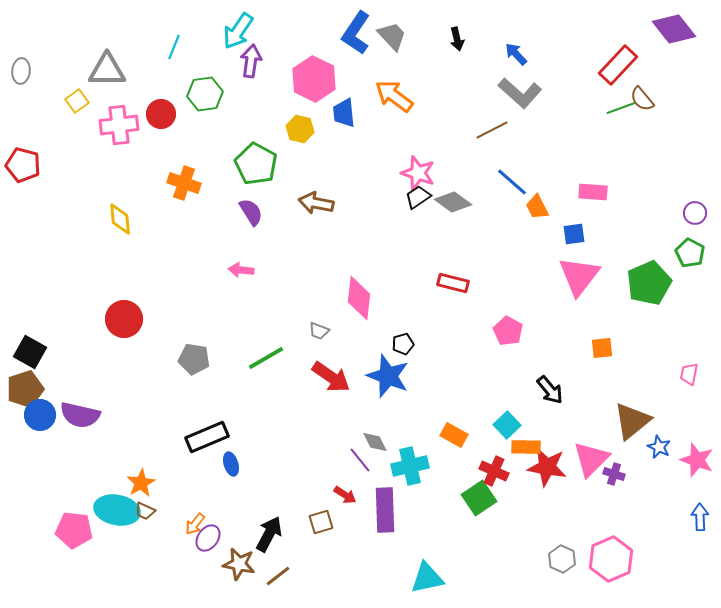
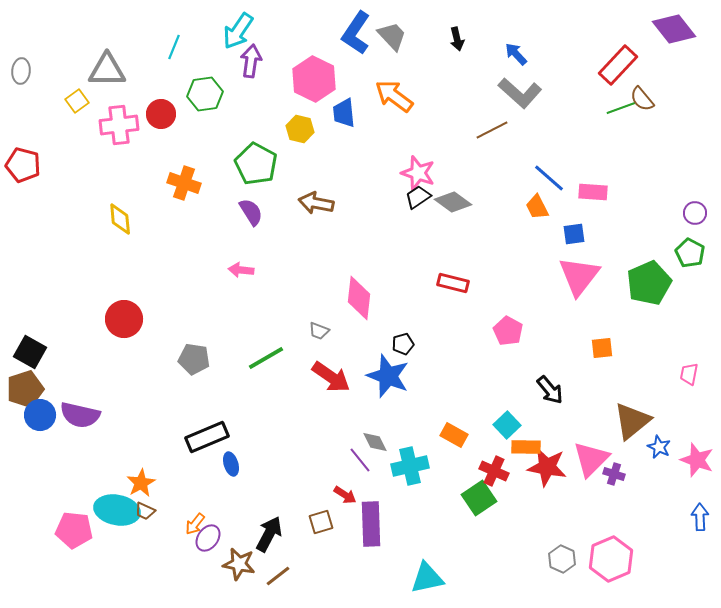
blue line at (512, 182): moved 37 px right, 4 px up
purple rectangle at (385, 510): moved 14 px left, 14 px down
